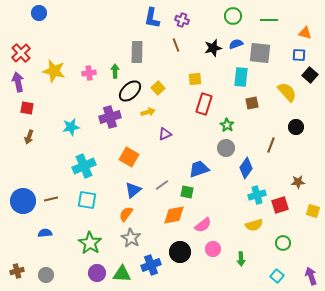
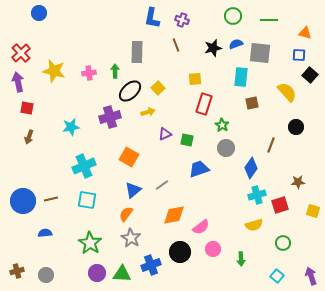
green star at (227, 125): moved 5 px left
blue diamond at (246, 168): moved 5 px right
green square at (187, 192): moved 52 px up
pink semicircle at (203, 225): moved 2 px left, 2 px down
